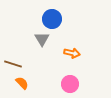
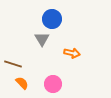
pink circle: moved 17 px left
